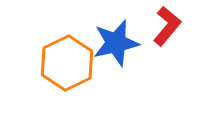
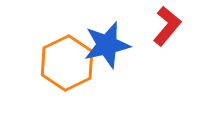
blue star: moved 9 px left, 2 px down
